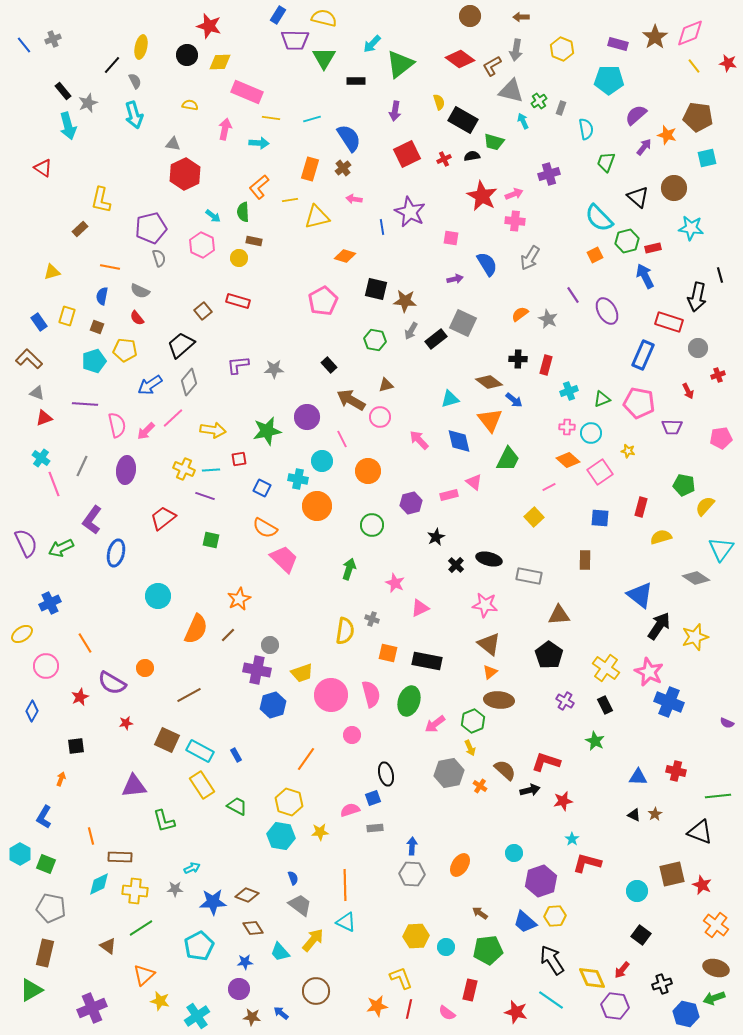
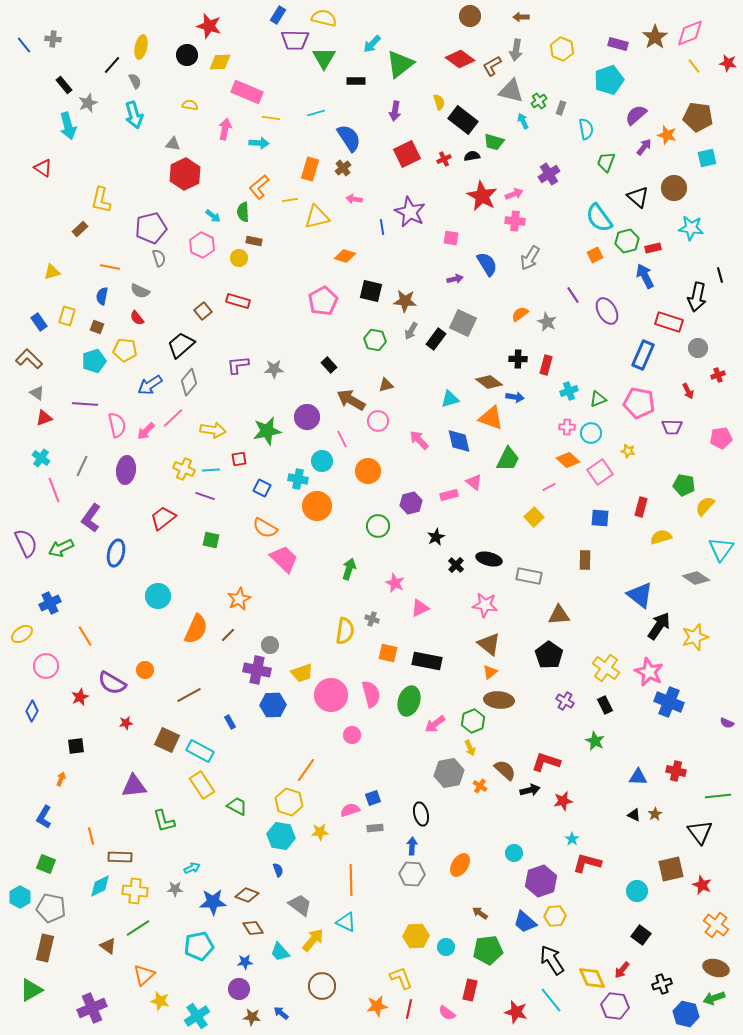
gray cross at (53, 39): rotated 28 degrees clockwise
cyan pentagon at (609, 80): rotated 20 degrees counterclockwise
black rectangle at (63, 91): moved 1 px right, 6 px up
cyan line at (312, 119): moved 4 px right, 6 px up
black rectangle at (463, 120): rotated 8 degrees clockwise
purple cross at (549, 174): rotated 15 degrees counterclockwise
cyan semicircle at (599, 218): rotated 8 degrees clockwise
black square at (376, 289): moved 5 px left, 2 px down
gray star at (548, 319): moved 1 px left, 3 px down
black rectangle at (436, 339): rotated 15 degrees counterclockwise
gray triangle at (37, 393): rotated 14 degrees clockwise
green triangle at (602, 399): moved 4 px left
blue arrow at (514, 400): moved 1 px right, 3 px up; rotated 30 degrees counterclockwise
pink circle at (380, 417): moved 2 px left, 4 px down
orange triangle at (490, 420): moved 1 px right, 2 px up; rotated 32 degrees counterclockwise
pink line at (54, 484): moved 6 px down
purple L-shape at (92, 520): moved 1 px left, 2 px up
green circle at (372, 525): moved 6 px right, 1 px down
orange line at (85, 643): moved 7 px up
orange circle at (145, 668): moved 2 px down
blue hexagon at (273, 705): rotated 15 degrees clockwise
blue rectangle at (236, 755): moved 6 px left, 33 px up
orange line at (306, 759): moved 11 px down
black ellipse at (386, 774): moved 35 px right, 40 px down
black triangle at (700, 832): rotated 32 degrees clockwise
cyan hexagon at (20, 854): moved 43 px down
brown square at (672, 874): moved 1 px left, 5 px up
blue semicircle at (293, 878): moved 15 px left, 8 px up
cyan diamond at (99, 884): moved 1 px right, 2 px down
orange line at (345, 885): moved 6 px right, 5 px up
green line at (141, 928): moved 3 px left
cyan pentagon at (199, 946): rotated 16 degrees clockwise
brown rectangle at (45, 953): moved 5 px up
brown circle at (316, 991): moved 6 px right, 5 px up
cyan line at (551, 1000): rotated 16 degrees clockwise
